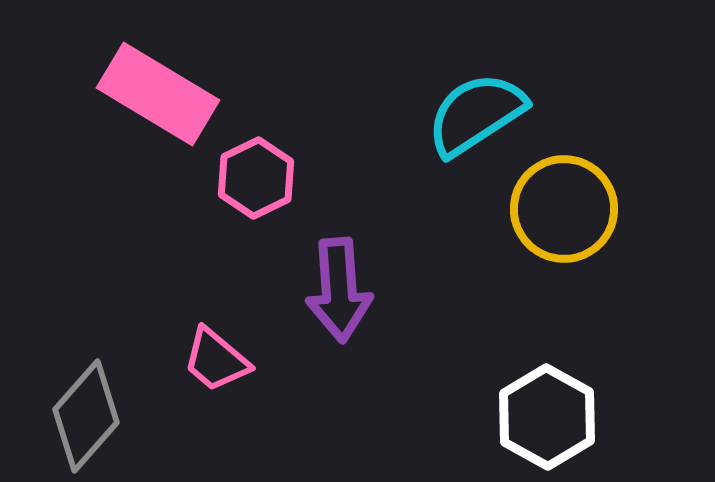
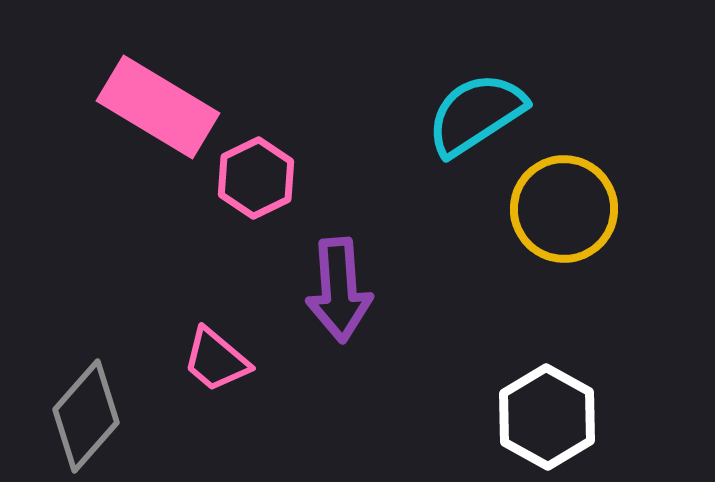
pink rectangle: moved 13 px down
